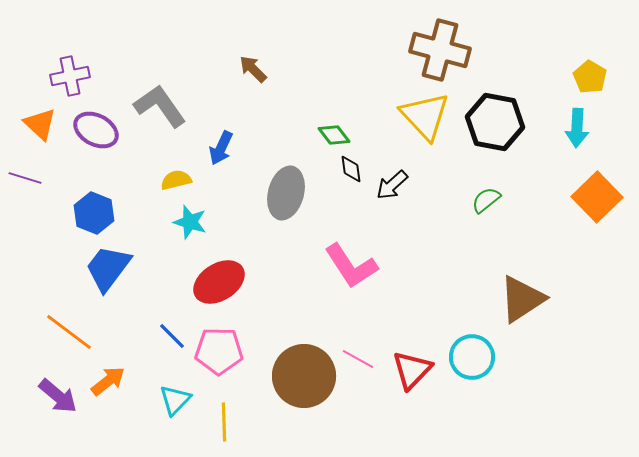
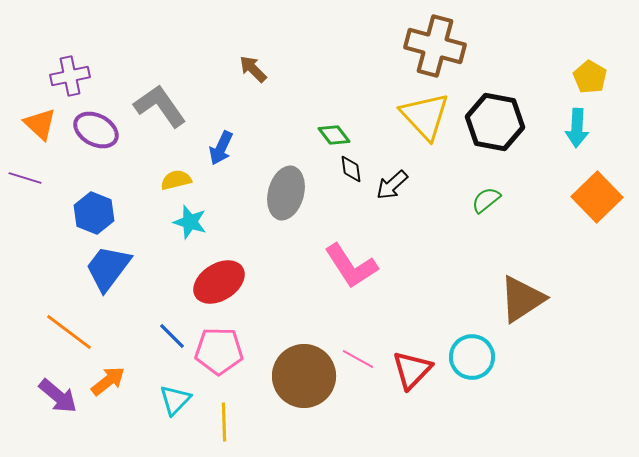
brown cross: moved 5 px left, 4 px up
